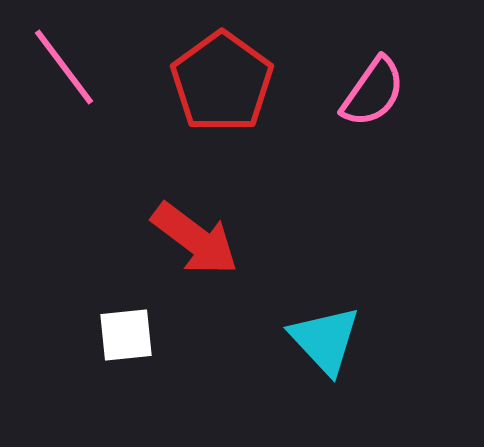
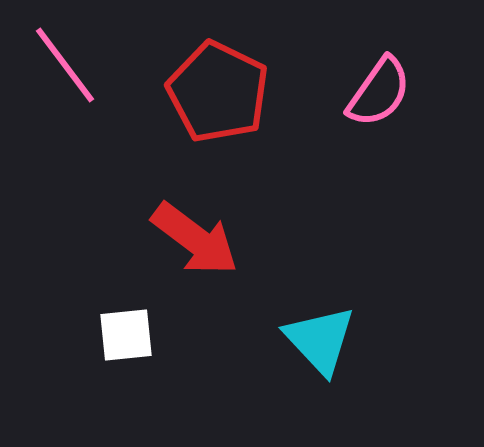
pink line: moved 1 px right, 2 px up
red pentagon: moved 4 px left, 10 px down; rotated 10 degrees counterclockwise
pink semicircle: moved 6 px right
cyan triangle: moved 5 px left
